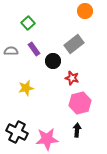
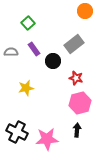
gray semicircle: moved 1 px down
red star: moved 4 px right
